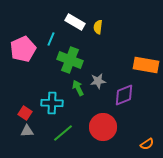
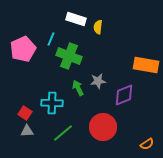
white rectangle: moved 1 px right, 3 px up; rotated 12 degrees counterclockwise
green cross: moved 1 px left, 4 px up
